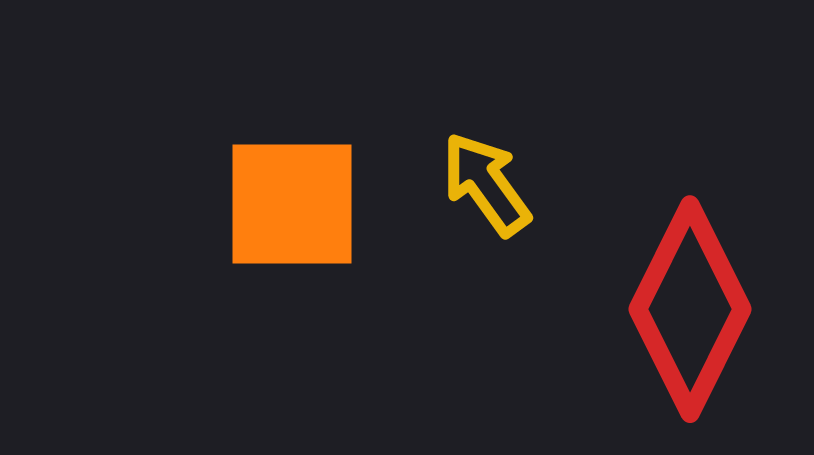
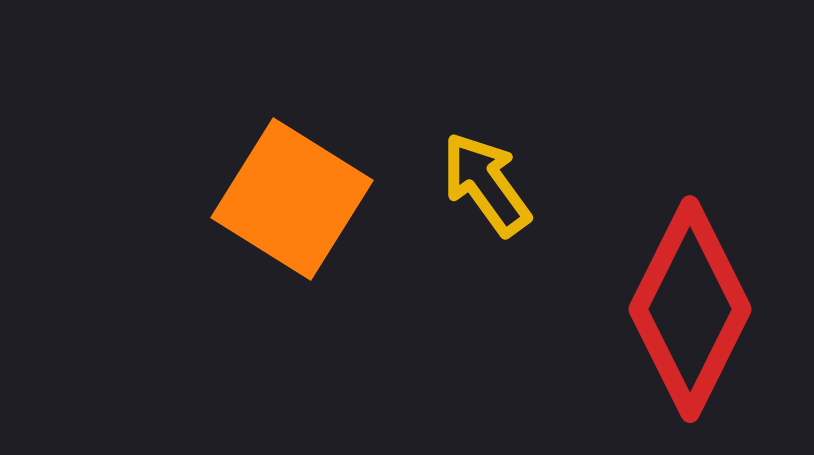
orange square: moved 5 px up; rotated 32 degrees clockwise
